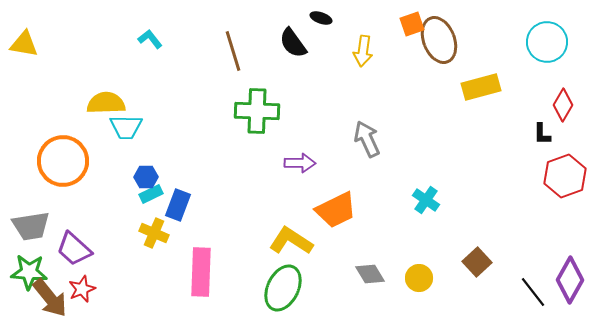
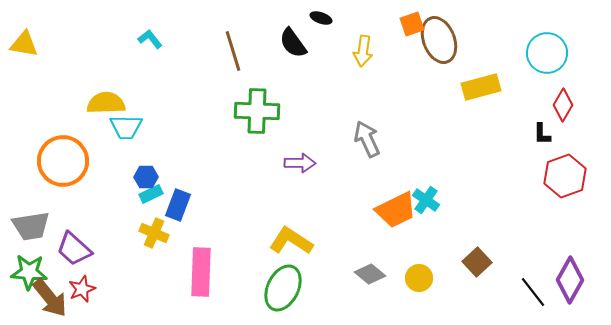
cyan circle: moved 11 px down
orange trapezoid: moved 60 px right
gray diamond: rotated 20 degrees counterclockwise
